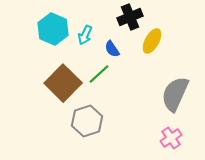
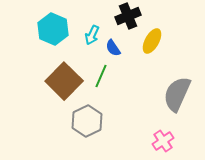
black cross: moved 2 px left, 1 px up
cyan arrow: moved 7 px right
blue semicircle: moved 1 px right, 1 px up
green line: moved 2 px right, 2 px down; rotated 25 degrees counterclockwise
brown square: moved 1 px right, 2 px up
gray semicircle: moved 2 px right
gray hexagon: rotated 8 degrees counterclockwise
pink cross: moved 8 px left, 3 px down
